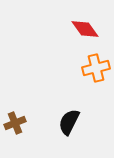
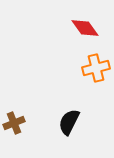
red diamond: moved 1 px up
brown cross: moved 1 px left
